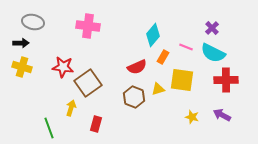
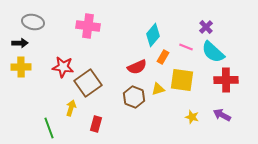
purple cross: moved 6 px left, 1 px up
black arrow: moved 1 px left
cyan semicircle: moved 1 px up; rotated 15 degrees clockwise
yellow cross: moved 1 px left; rotated 18 degrees counterclockwise
